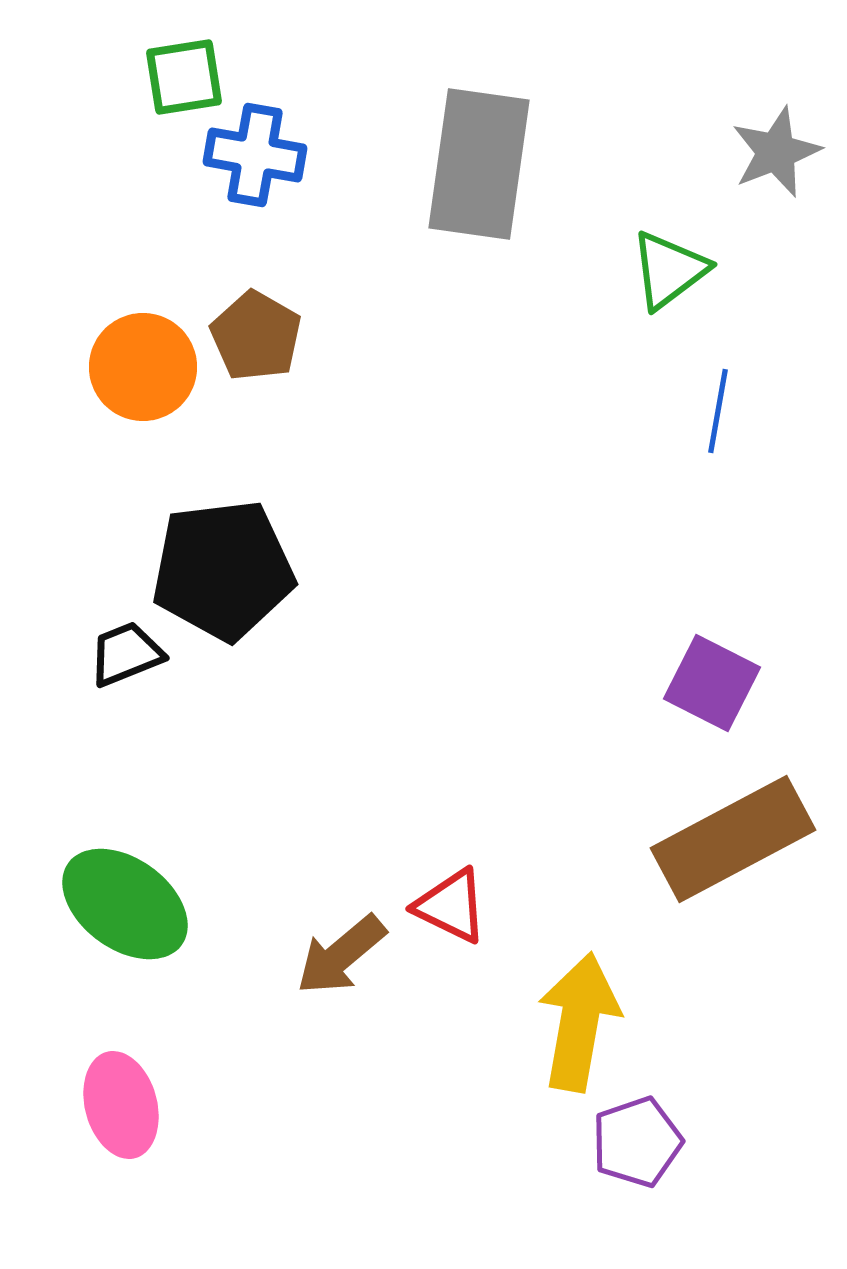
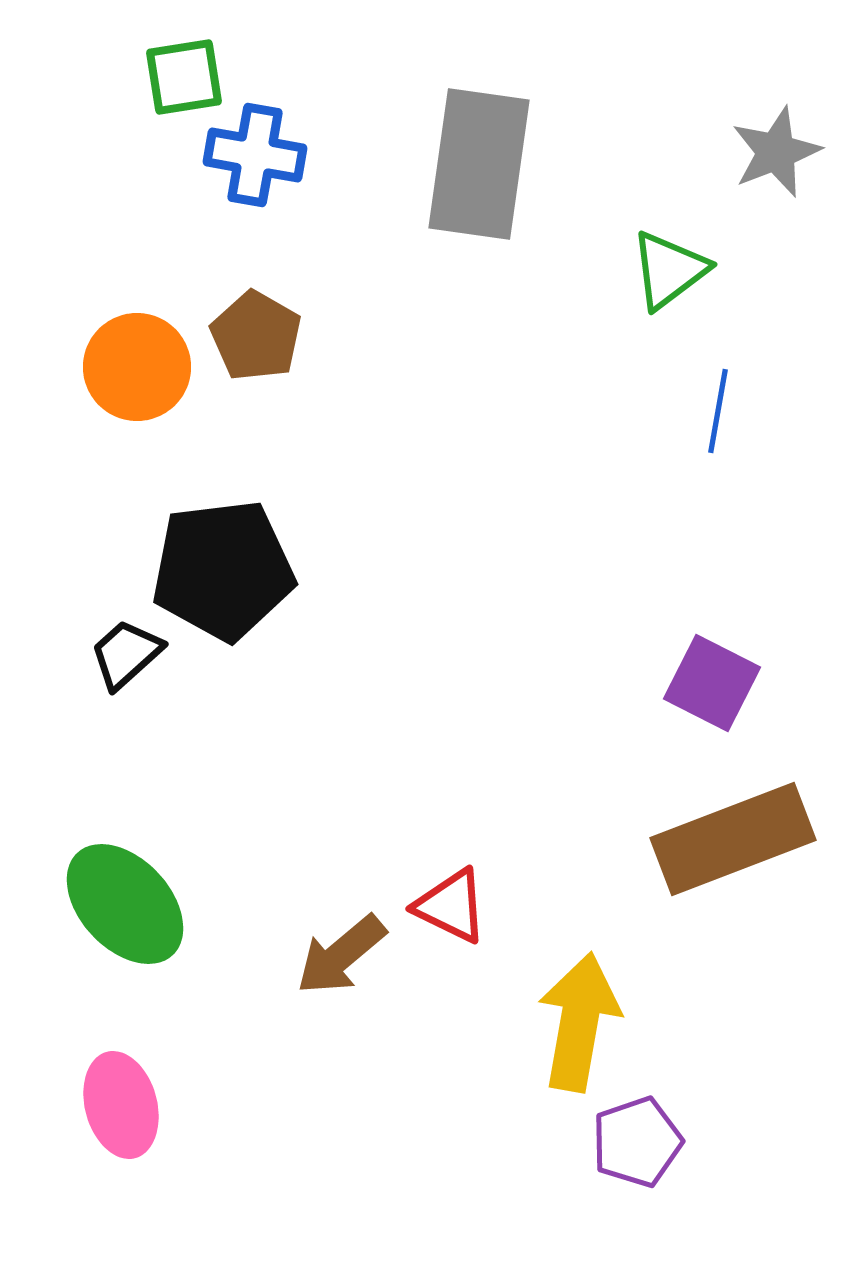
orange circle: moved 6 px left
black trapezoid: rotated 20 degrees counterclockwise
brown rectangle: rotated 7 degrees clockwise
green ellipse: rotated 11 degrees clockwise
